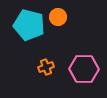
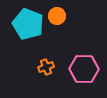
orange circle: moved 1 px left, 1 px up
cyan pentagon: moved 1 px left, 1 px up; rotated 8 degrees clockwise
